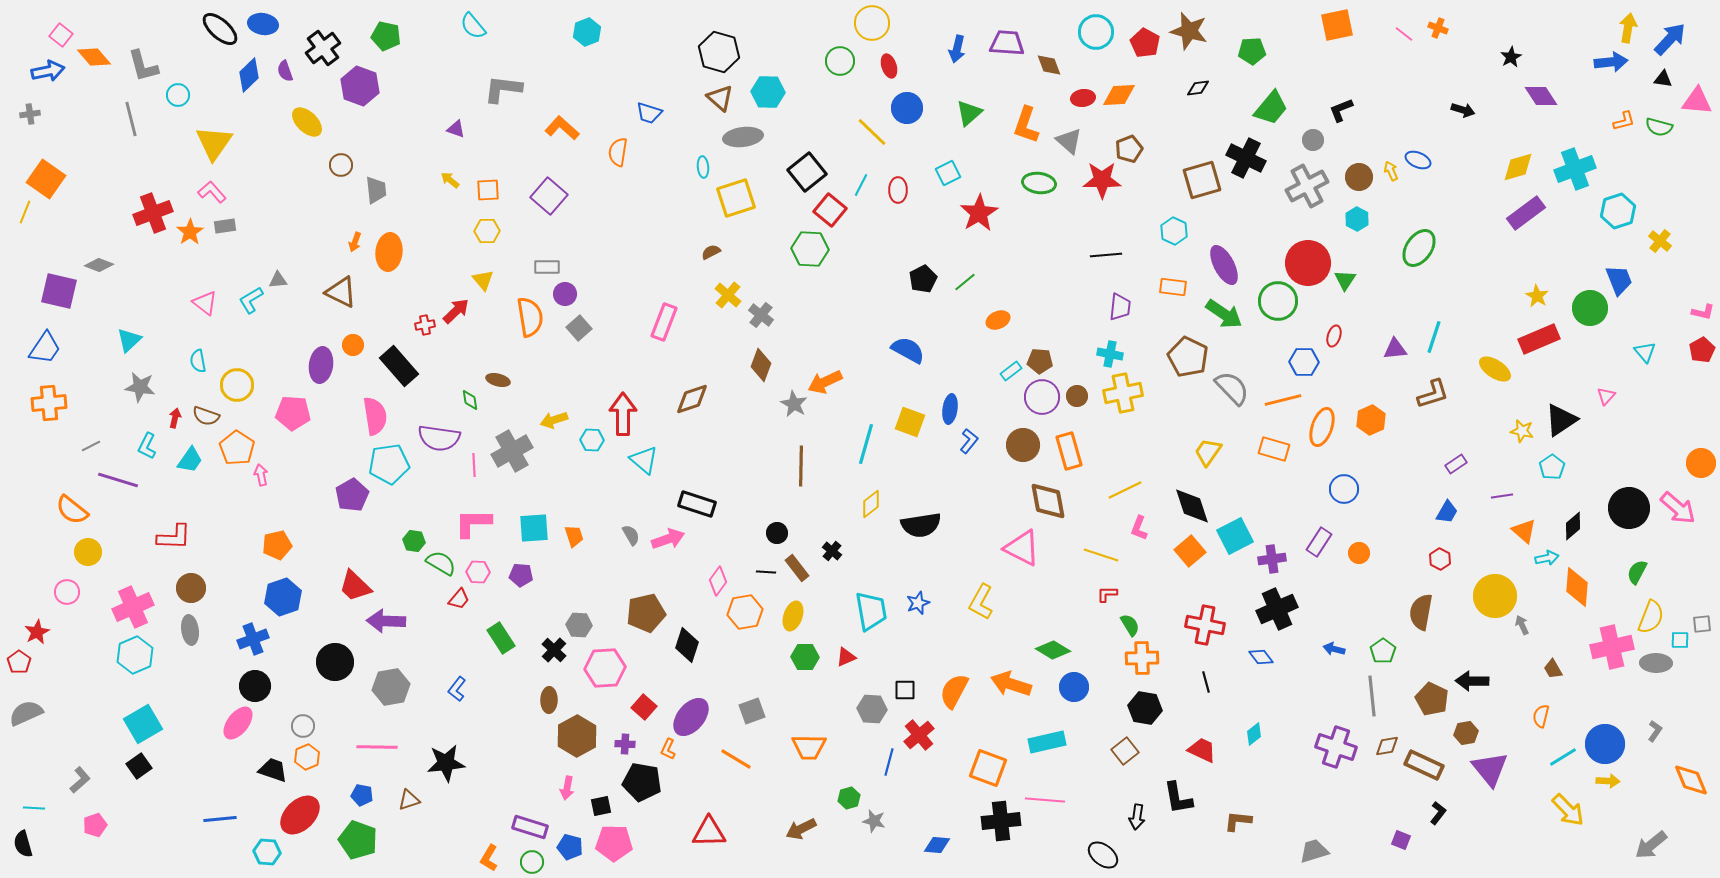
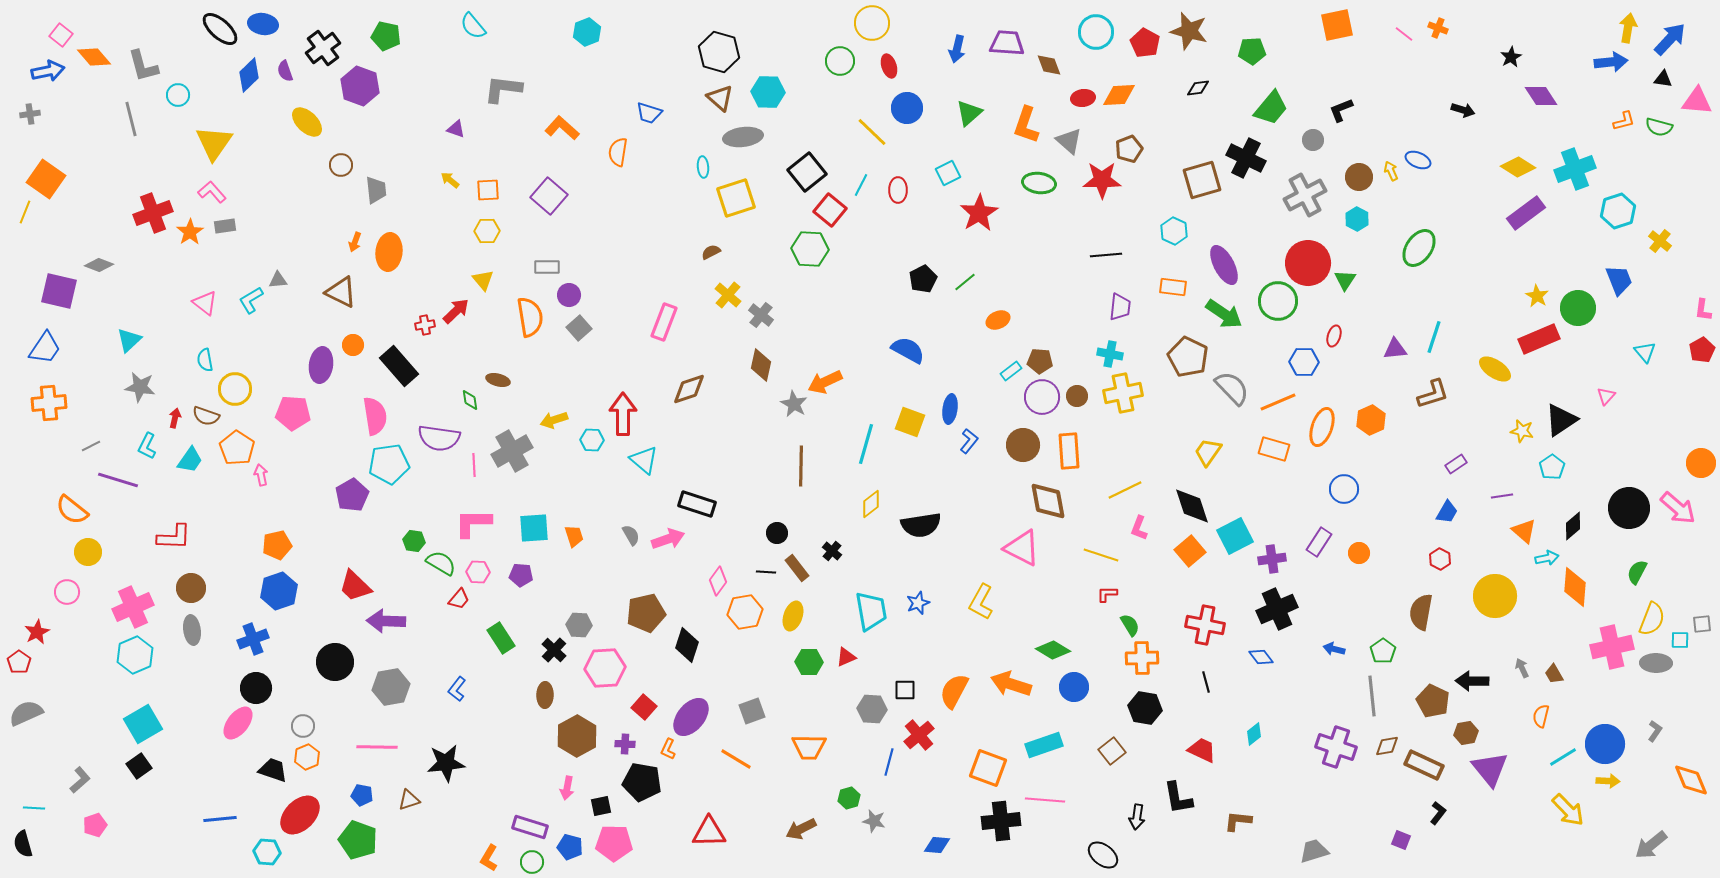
yellow diamond at (1518, 167): rotated 48 degrees clockwise
gray cross at (1307, 186): moved 2 px left, 9 px down
purple circle at (565, 294): moved 4 px right, 1 px down
green circle at (1590, 308): moved 12 px left
pink L-shape at (1703, 312): moved 2 px up; rotated 85 degrees clockwise
cyan semicircle at (198, 361): moved 7 px right, 1 px up
brown diamond at (761, 365): rotated 8 degrees counterclockwise
yellow circle at (237, 385): moved 2 px left, 4 px down
brown diamond at (692, 399): moved 3 px left, 10 px up
orange line at (1283, 400): moved 5 px left, 2 px down; rotated 9 degrees counterclockwise
orange rectangle at (1069, 451): rotated 12 degrees clockwise
orange diamond at (1577, 587): moved 2 px left
blue hexagon at (283, 597): moved 4 px left, 6 px up
yellow semicircle at (1651, 617): moved 1 px right, 2 px down
gray arrow at (1522, 625): moved 43 px down
gray ellipse at (190, 630): moved 2 px right
green hexagon at (805, 657): moved 4 px right, 5 px down
brown trapezoid at (1553, 669): moved 1 px right, 5 px down
black circle at (255, 686): moved 1 px right, 2 px down
brown pentagon at (1432, 699): moved 1 px right, 2 px down
brown ellipse at (549, 700): moved 4 px left, 5 px up
cyan rectangle at (1047, 742): moved 3 px left, 3 px down; rotated 6 degrees counterclockwise
brown square at (1125, 751): moved 13 px left
